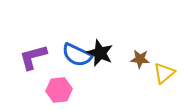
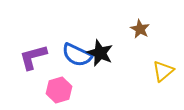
brown star: moved 30 px up; rotated 24 degrees clockwise
yellow triangle: moved 1 px left, 2 px up
pink hexagon: rotated 10 degrees counterclockwise
